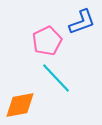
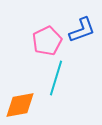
blue L-shape: moved 8 px down
cyan line: rotated 60 degrees clockwise
